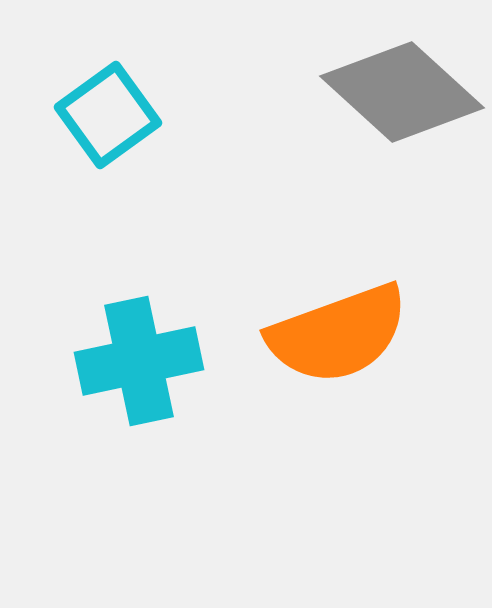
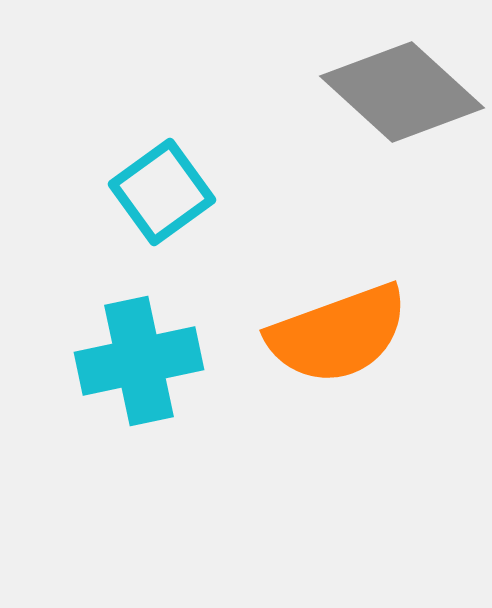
cyan square: moved 54 px right, 77 px down
